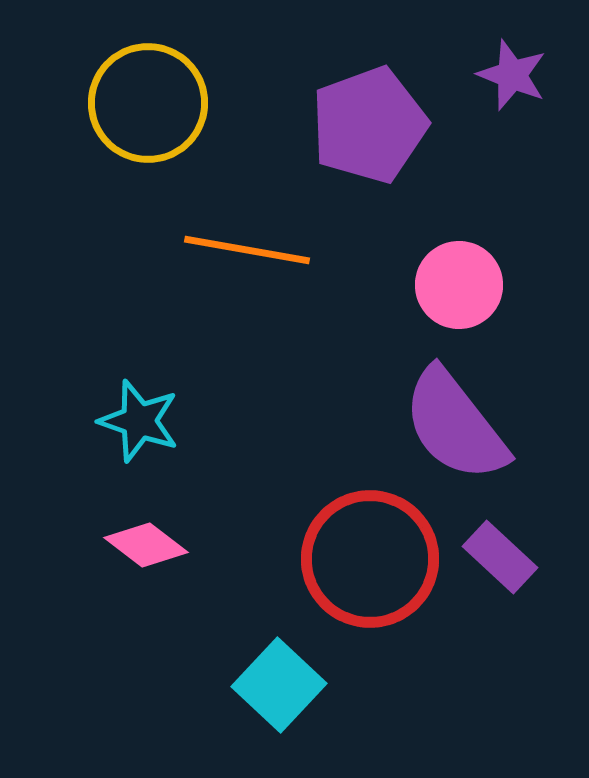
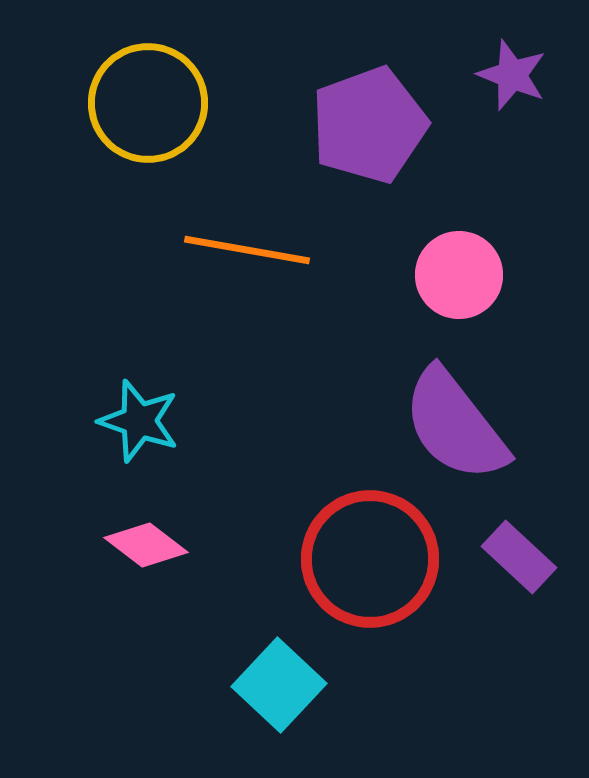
pink circle: moved 10 px up
purple rectangle: moved 19 px right
